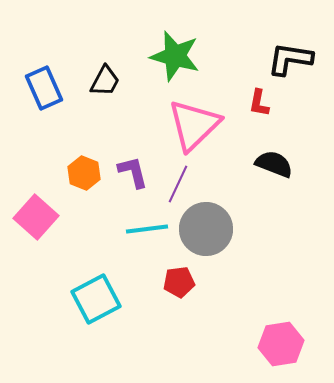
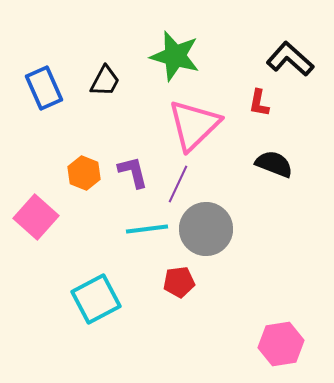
black L-shape: rotated 33 degrees clockwise
